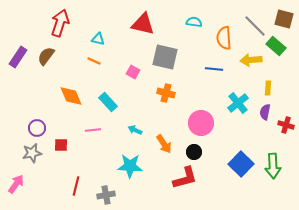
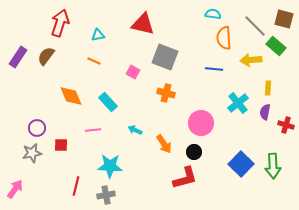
cyan semicircle: moved 19 px right, 8 px up
cyan triangle: moved 4 px up; rotated 24 degrees counterclockwise
gray square: rotated 8 degrees clockwise
cyan star: moved 20 px left
pink arrow: moved 1 px left, 5 px down
